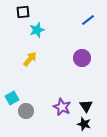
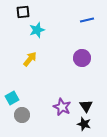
blue line: moved 1 px left; rotated 24 degrees clockwise
gray circle: moved 4 px left, 4 px down
